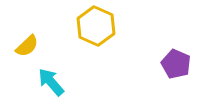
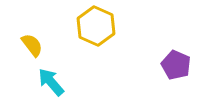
yellow semicircle: moved 5 px right, 1 px up; rotated 85 degrees counterclockwise
purple pentagon: moved 1 px down
